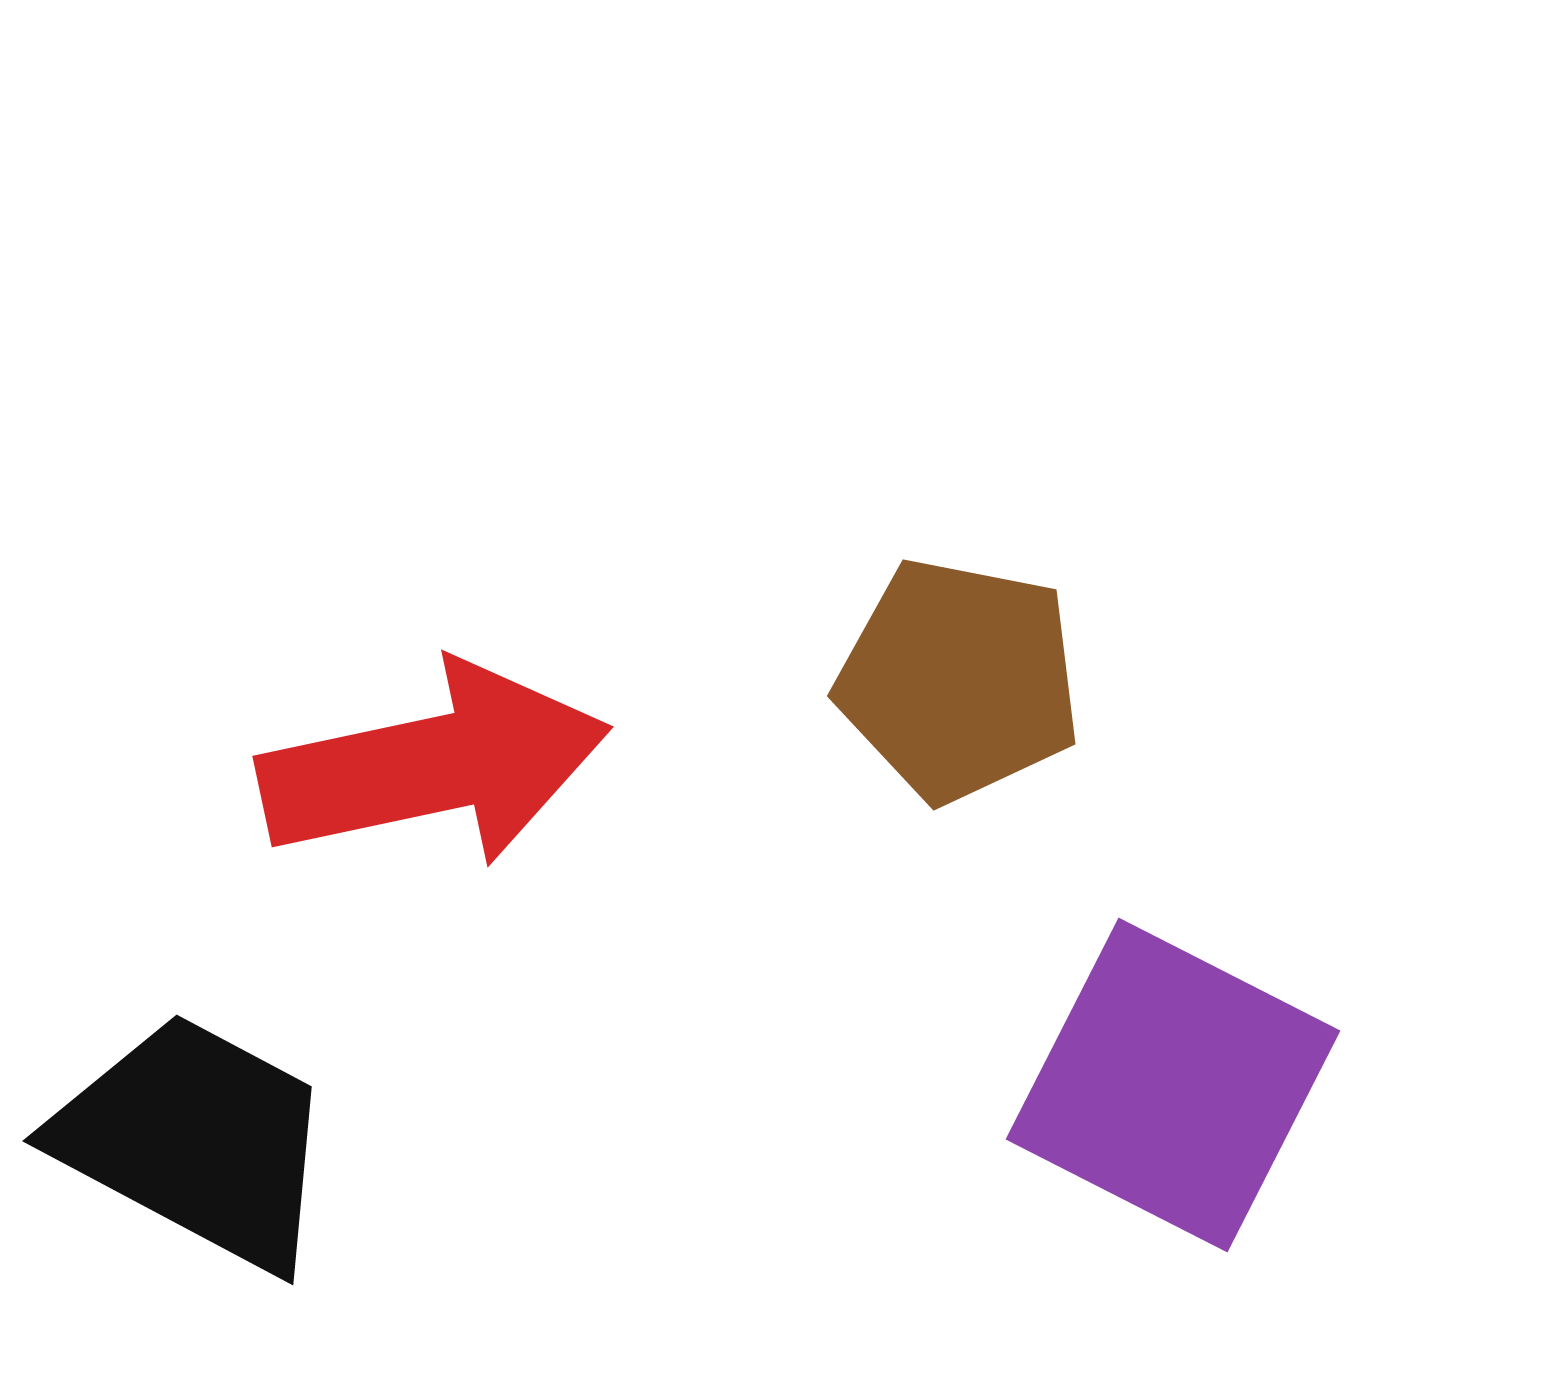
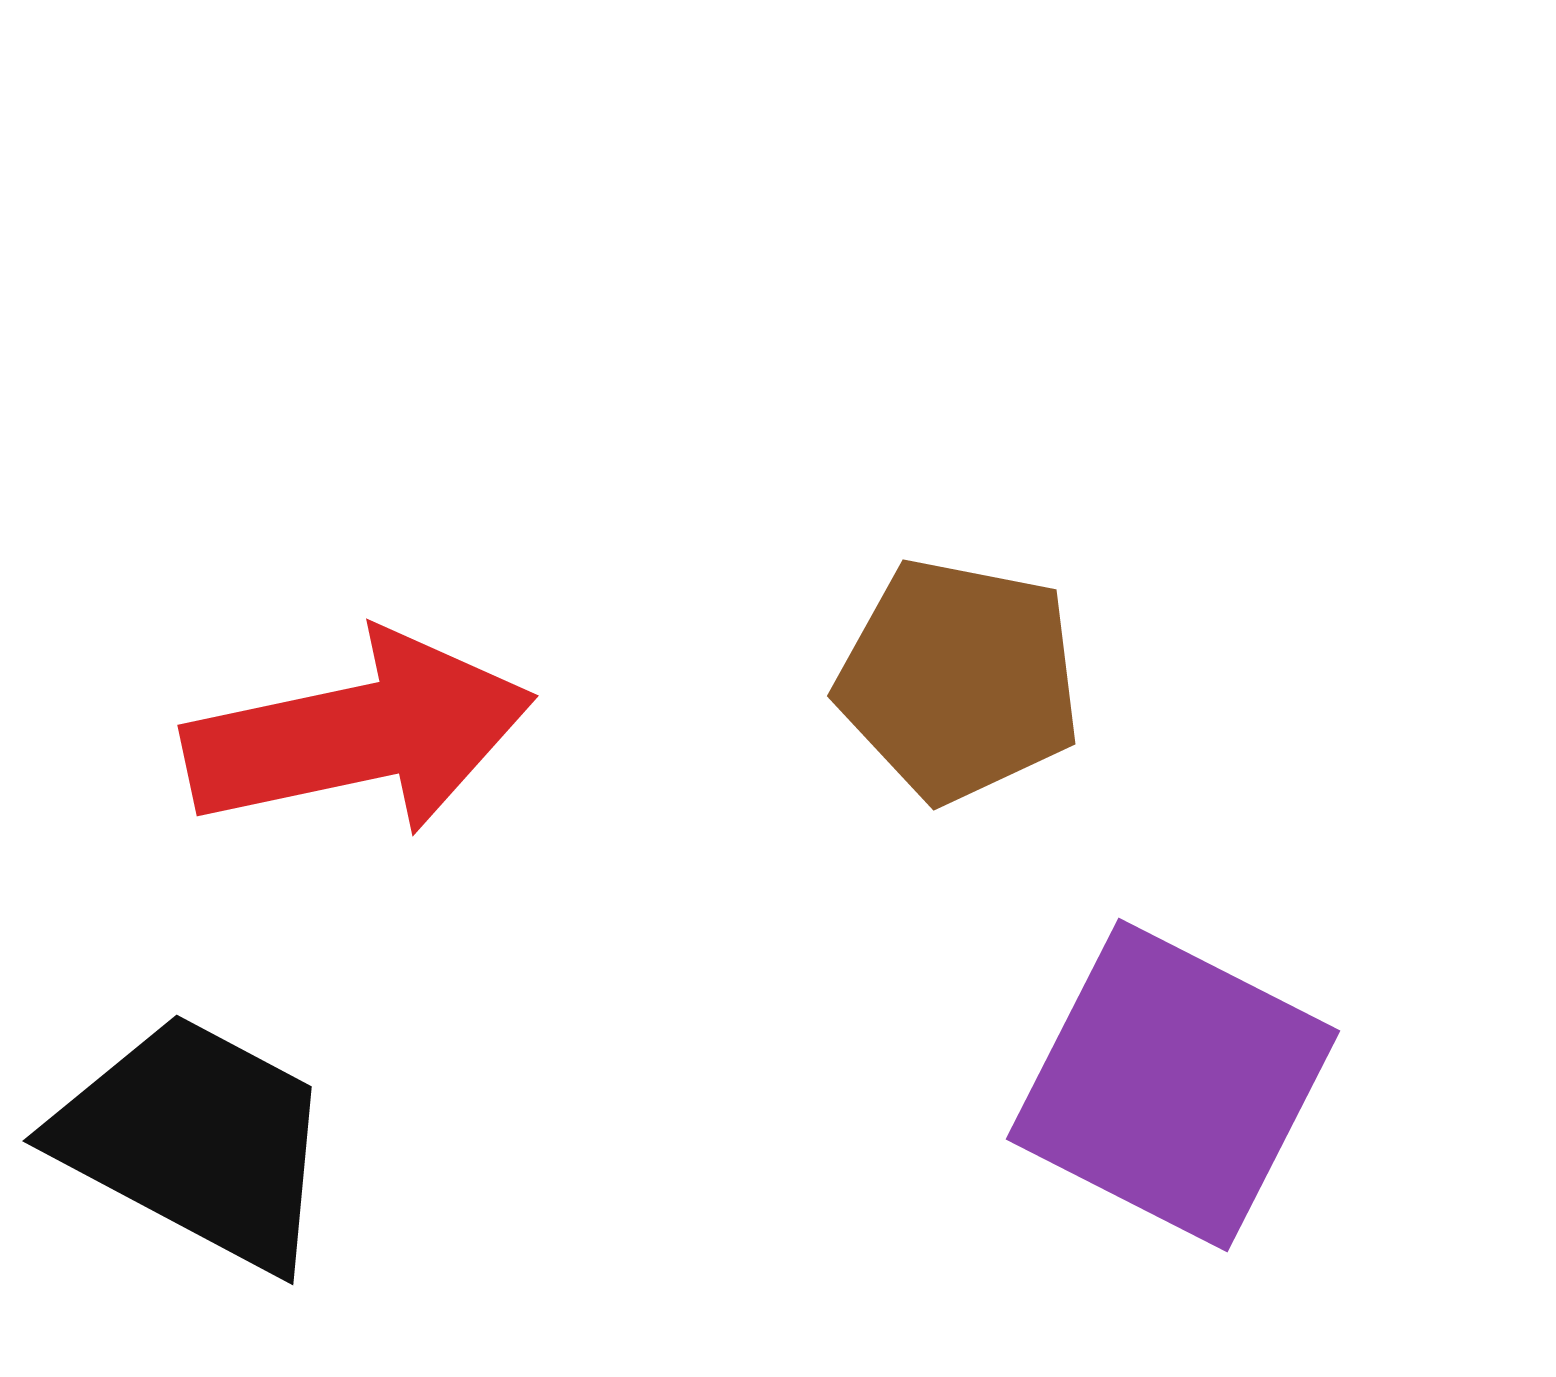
red arrow: moved 75 px left, 31 px up
